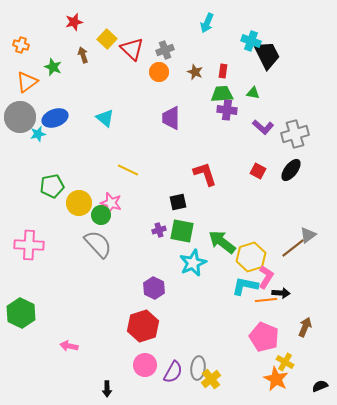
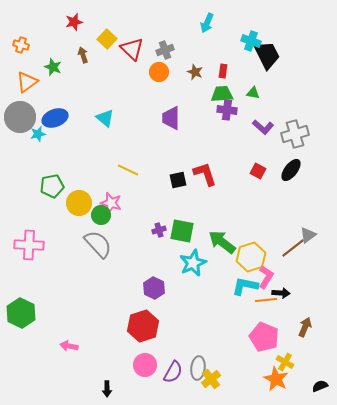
black square at (178, 202): moved 22 px up
